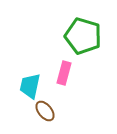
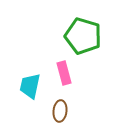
pink rectangle: rotated 30 degrees counterclockwise
brown ellipse: moved 15 px right; rotated 45 degrees clockwise
